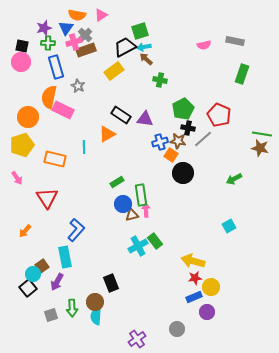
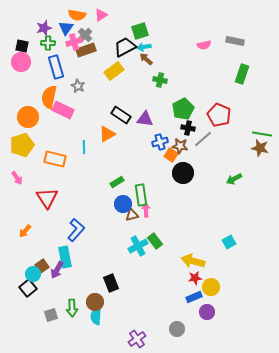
brown star at (178, 141): moved 2 px right, 5 px down
cyan square at (229, 226): moved 16 px down
purple arrow at (57, 282): moved 12 px up
